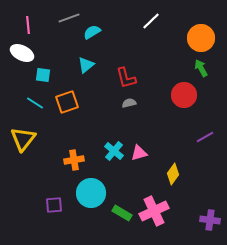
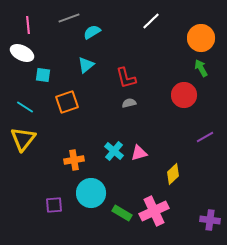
cyan line: moved 10 px left, 4 px down
yellow diamond: rotated 10 degrees clockwise
